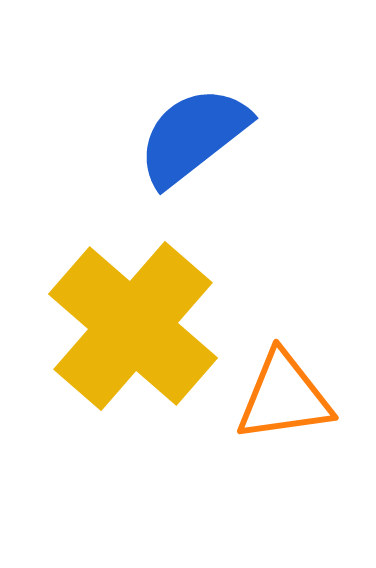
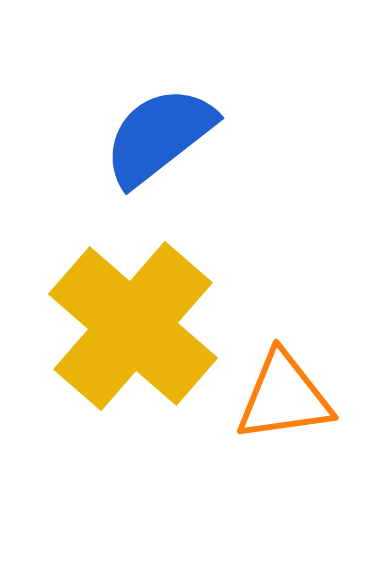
blue semicircle: moved 34 px left
